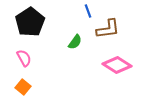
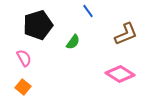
blue line: rotated 16 degrees counterclockwise
black pentagon: moved 8 px right, 3 px down; rotated 16 degrees clockwise
brown L-shape: moved 18 px right, 5 px down; rotated 15 degrees counterclockwise
green semicircle: moved 2 px left
pink diamond: moved 3 px right, 9 px down
